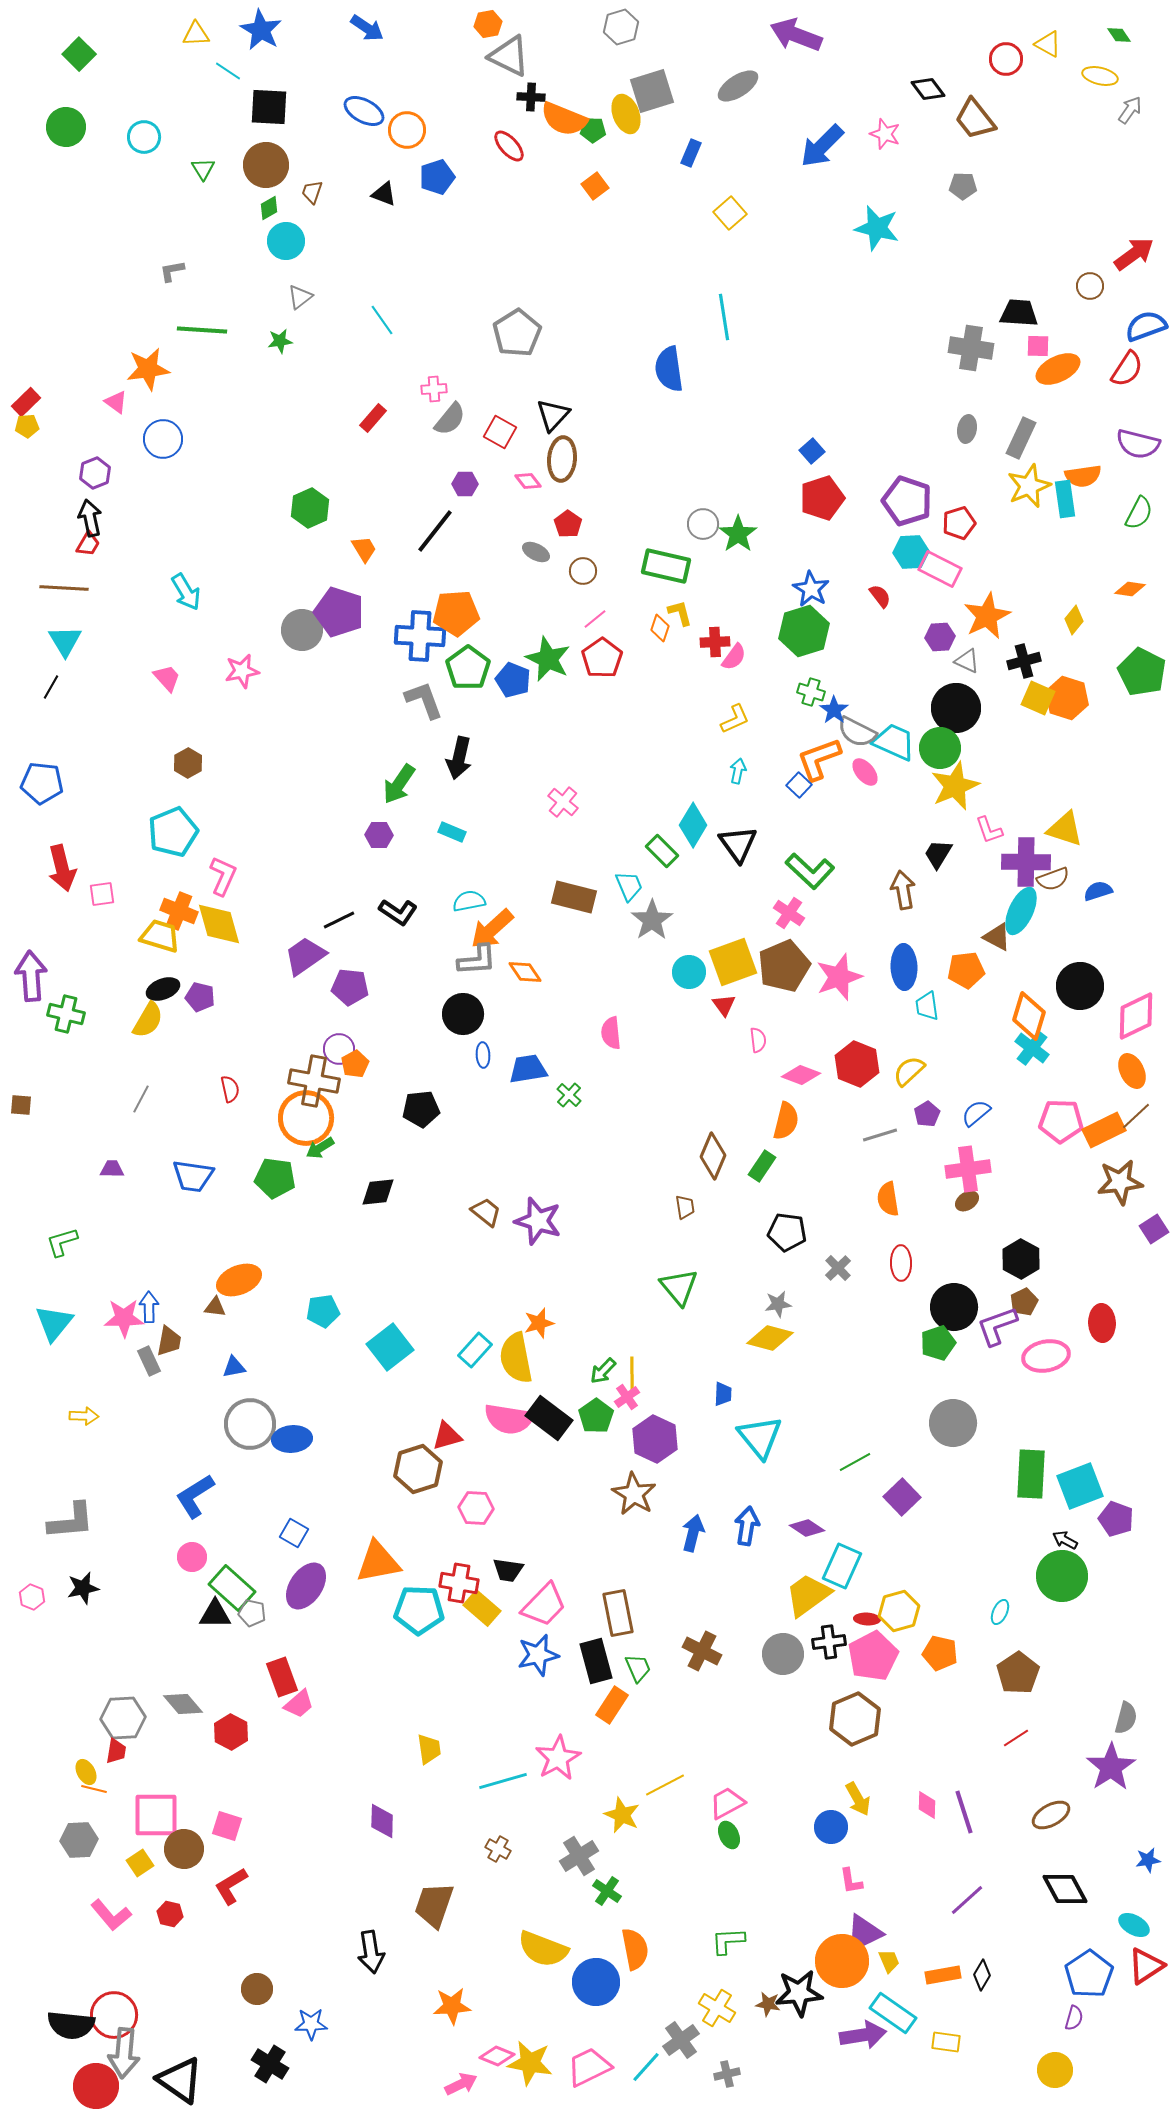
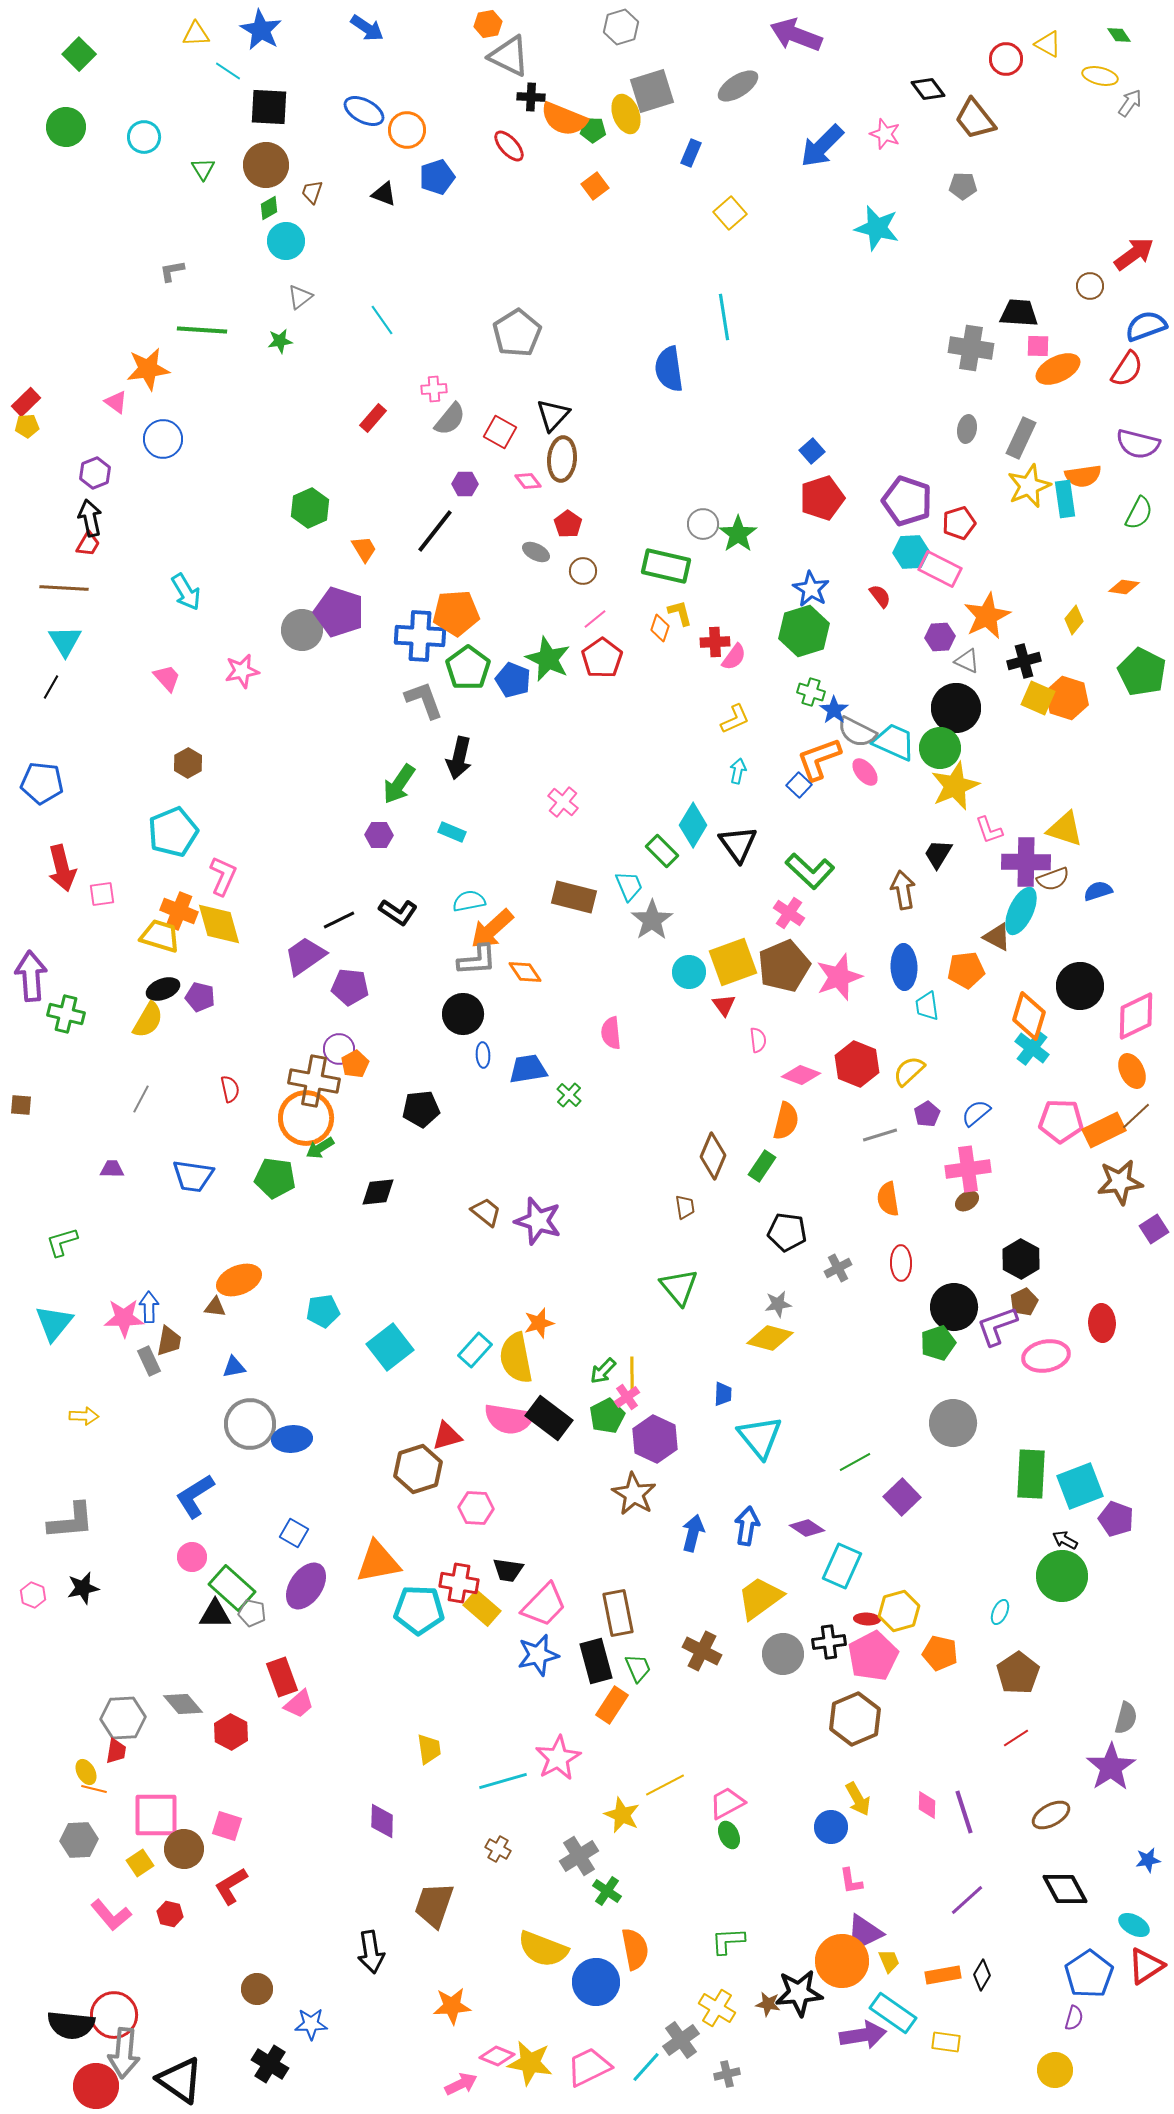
gray arrow at (1130, 110): moved 7 px up
orange diamond at (1130, 589): moved 6 px left, 2 px up
gray cross at (838, 1268): rotated 16 degrees clockwise
green pentagon at (596, 1416): moved 11 px right; rotated 8 degrees clockwise
yellow trapezoid at (808, 1595): moved 48 px left, 3 px down
pink hexagon at (32, 1597): moved 1 px right, 2 px up
